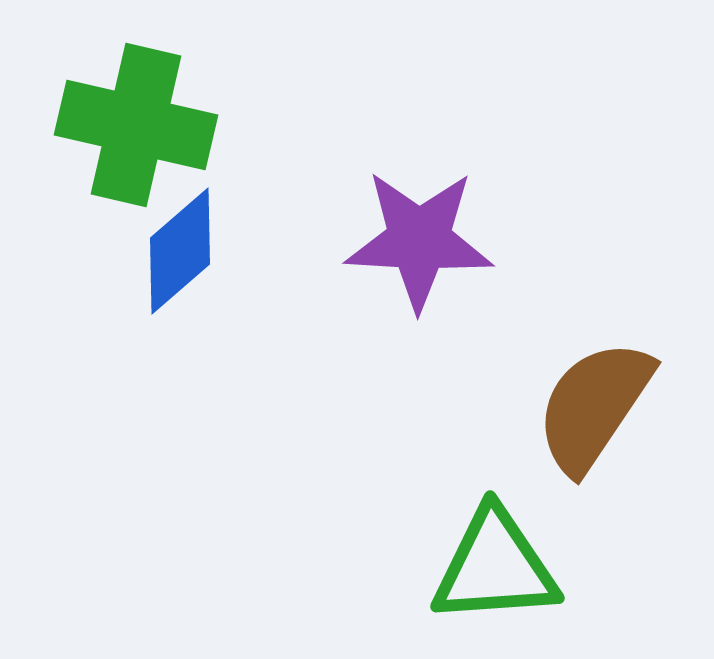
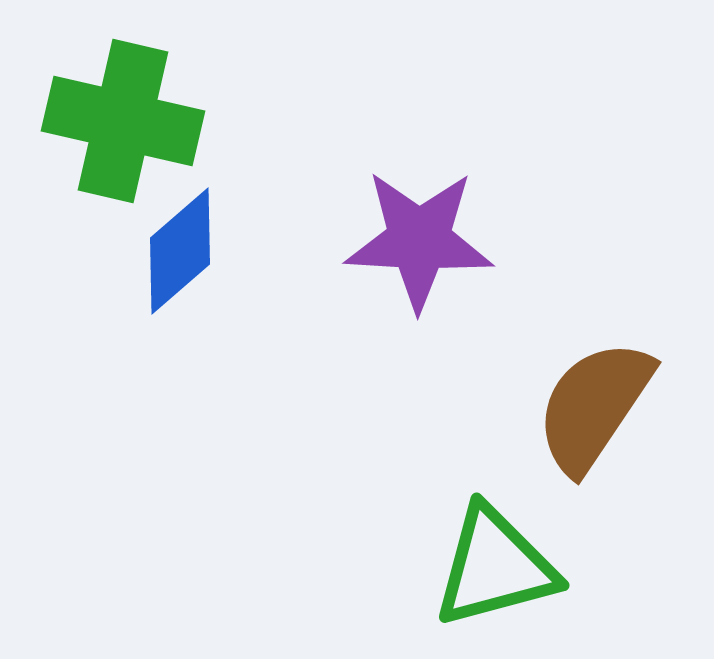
green cross: moved 13 px left, 4 px up
green triangle: rotated 11 degrees counterclockwise
